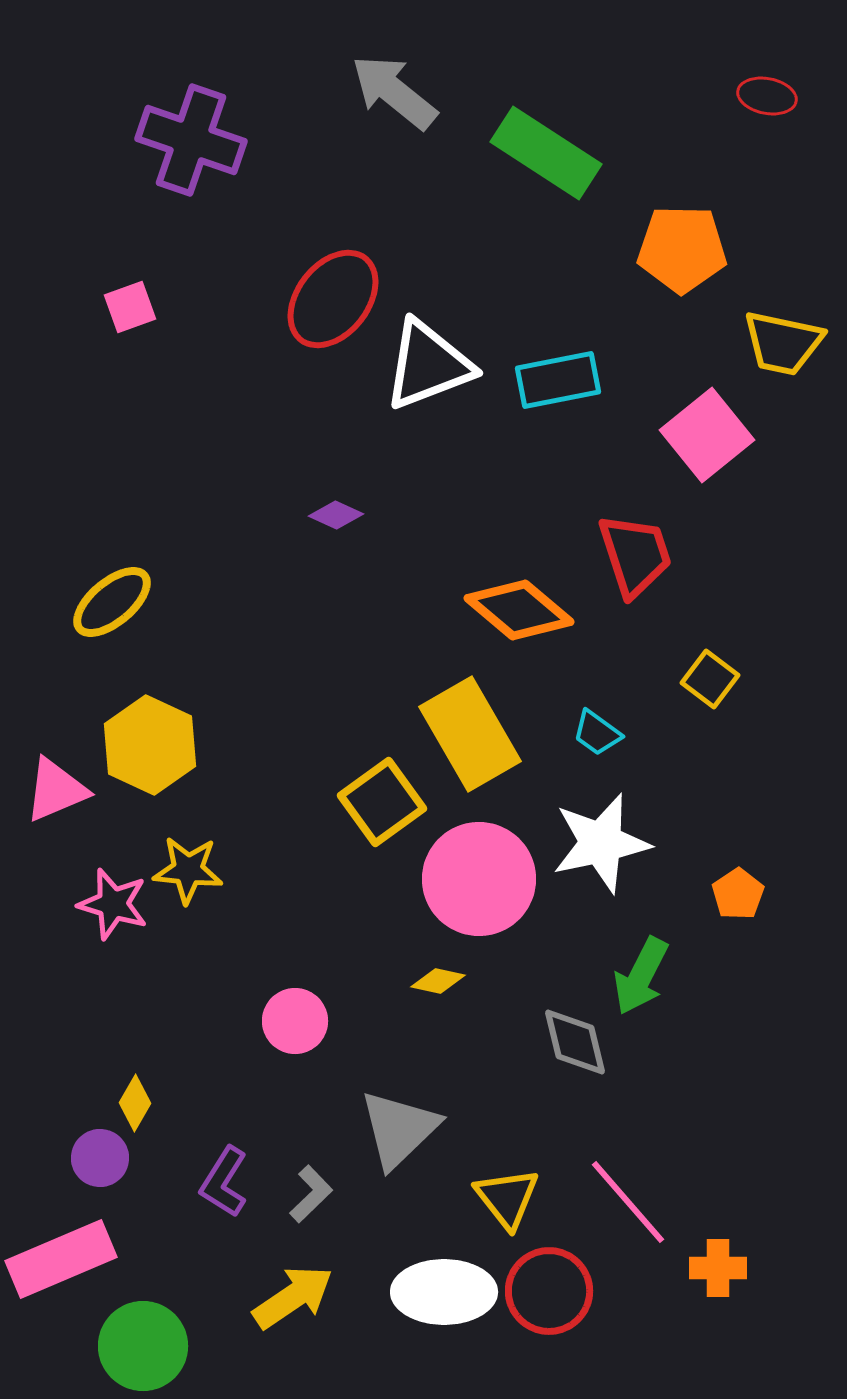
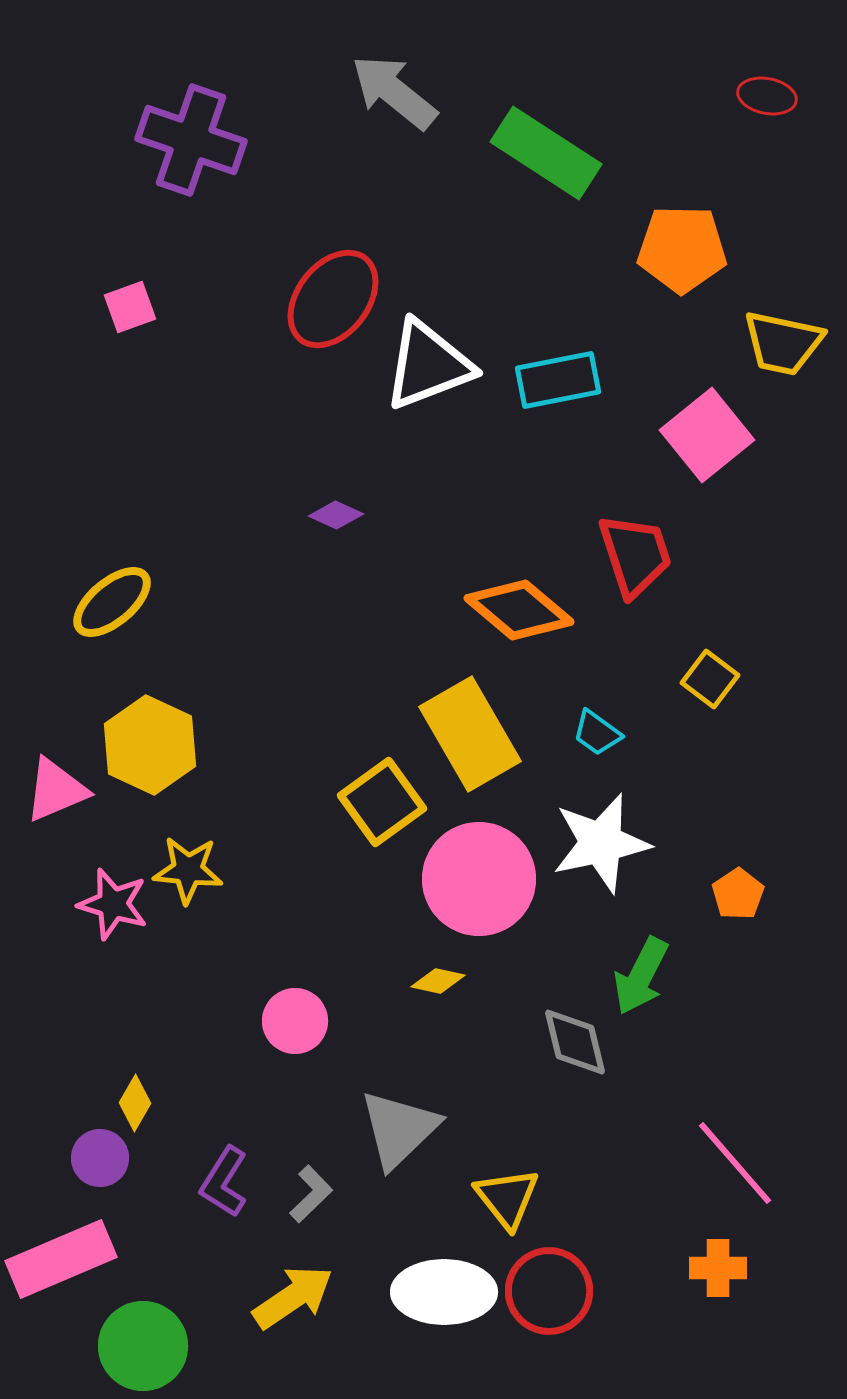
pink line at (628, 1202): moved 107 px right, 39 px up
